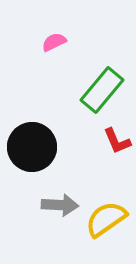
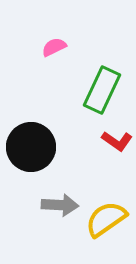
pink semicircle: moved 5 px down
green rectangle: rotated 15 degrees counterclockwise
red L-shape: rotated 32 degrees counterclockwise
black circle: moved 1 px left
